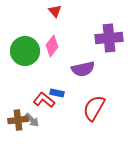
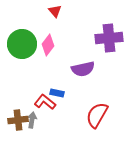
pink diamond: moved 4 px left, 1 px up
green circle: moved 3 px left, 7 px up
red L-shape: moved 1 px right, 2 px down
red semicircle: moved 3 px right, 7 px down
gray arrow: rotated 126 degrees counterclockwise
